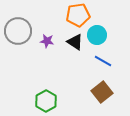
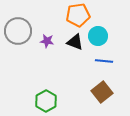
cyan circle: moved 1 px right, 1 px down
black triangle: rotated 12 degrees counterclockwise
blue line: moved 1 px right; rotated 24 degrees counterclockwise
